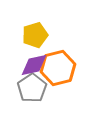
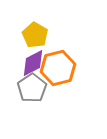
yellow pentagon: rotated 25 degrees counterclockwise
purple diamond: moved 1 px left, 2 px up; rotated 16 degrees counterclockwise
